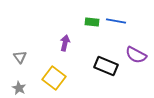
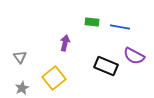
blue line: moved 4 px right, 6 px down
purple semicircle: moved 2 px left, 1 px down
yellow square: rotated 15 degrees clockwise
gray star: moved 3 px right; rotated 16 degrees clockwise
